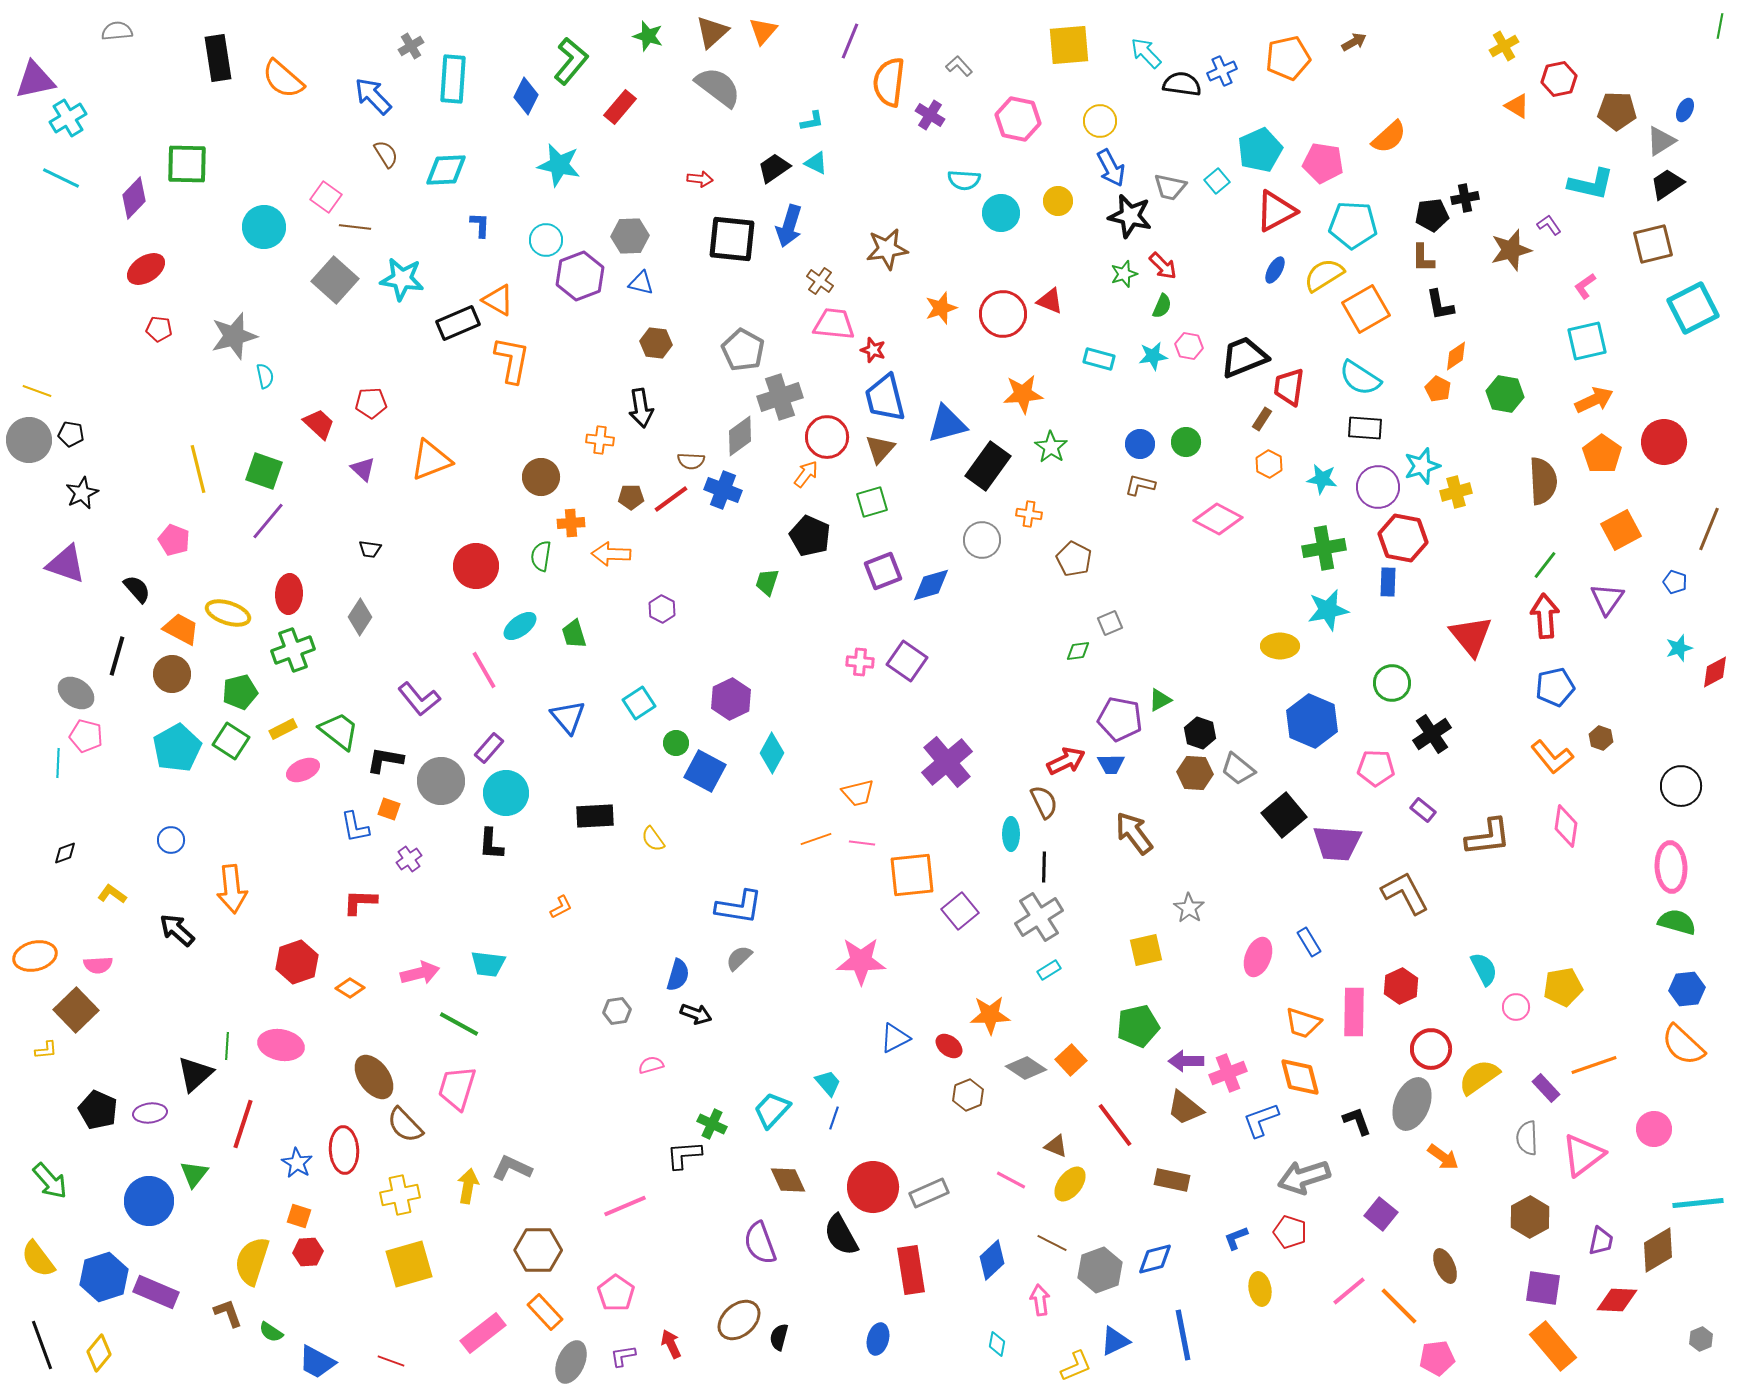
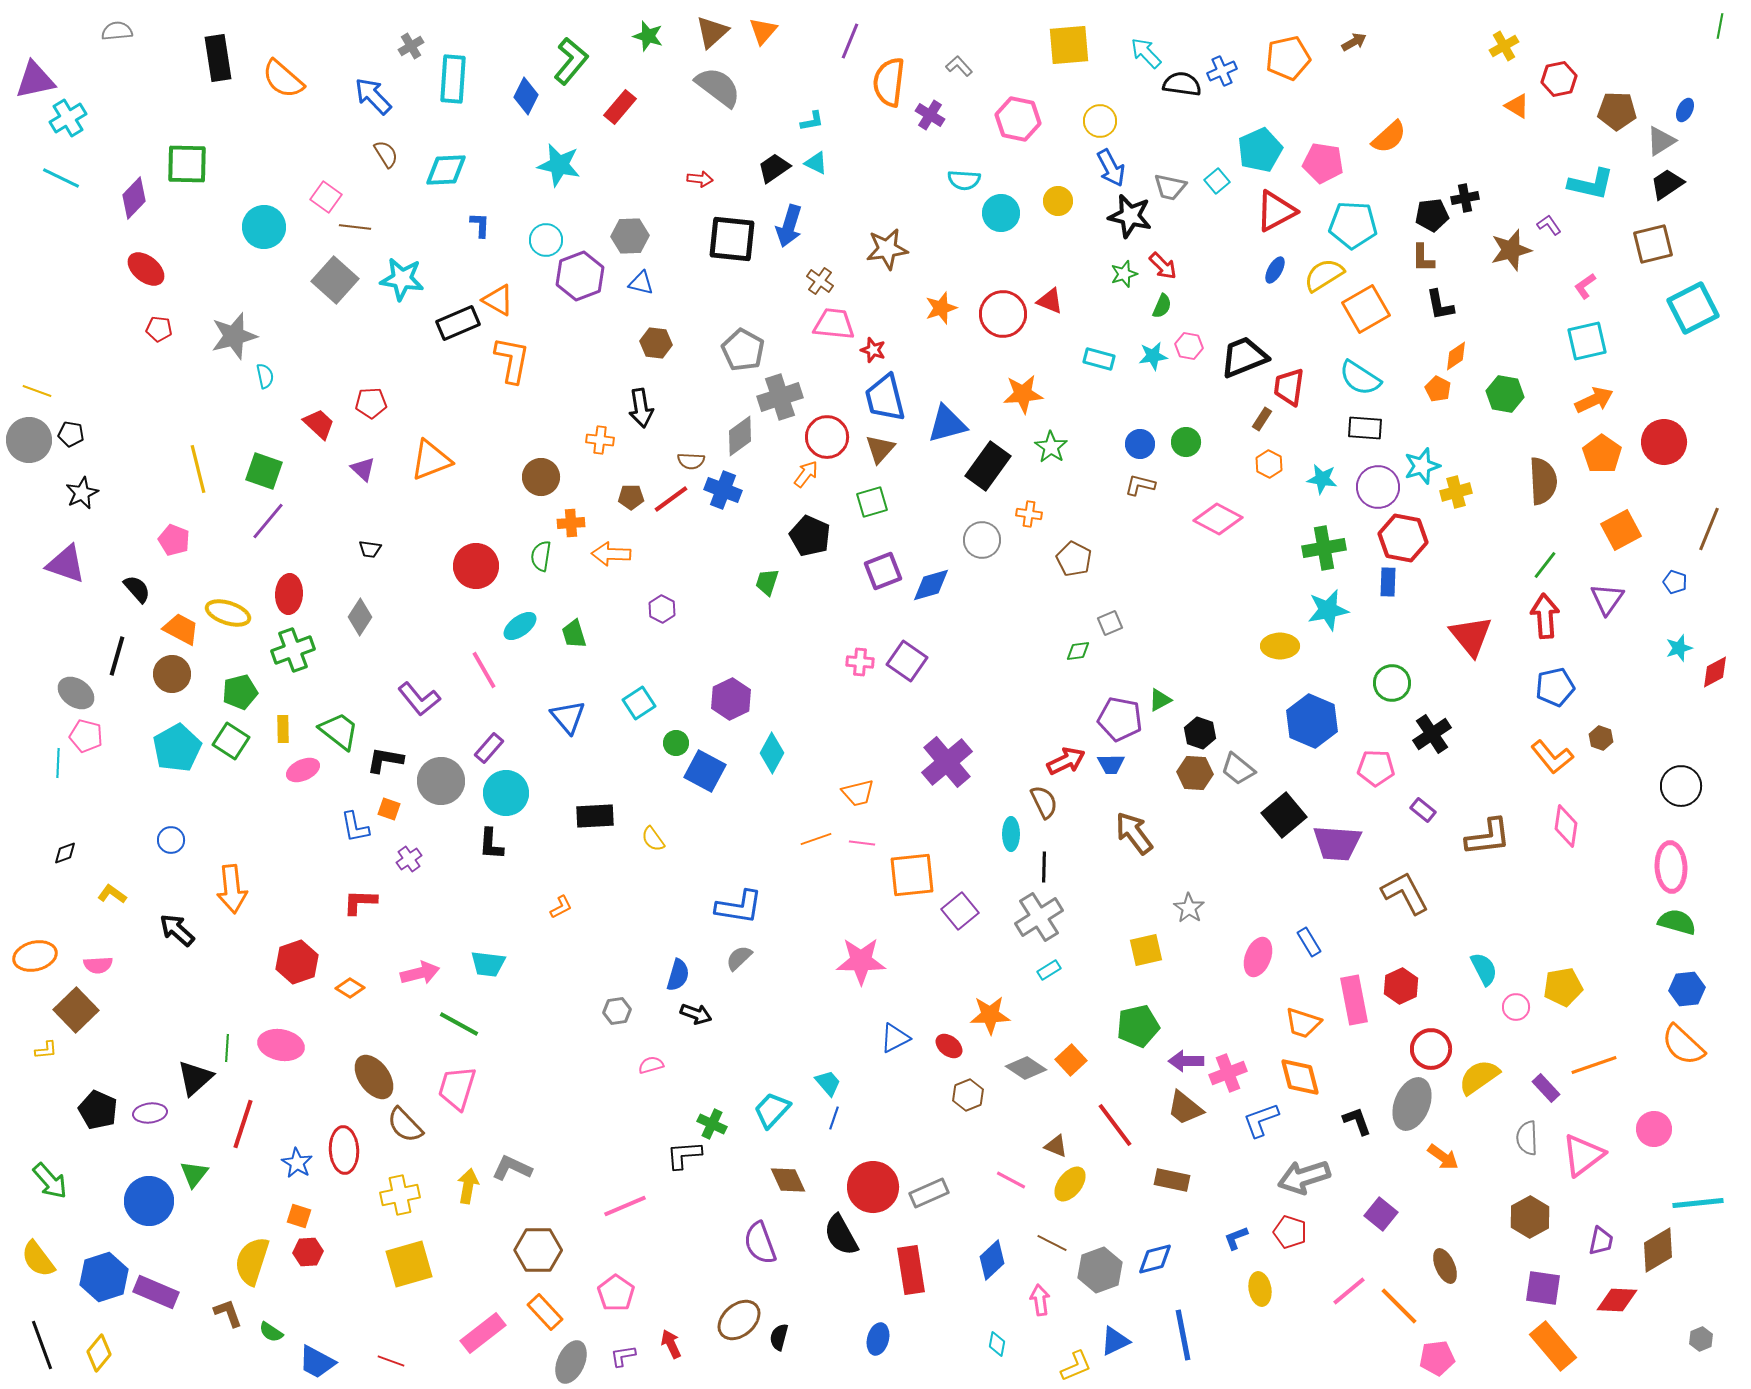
red ellipse at (146, 269): rotated 72 degrees clockwise
yellow rectangle at (283, 729): rotated 64 degrees counterclockwise
pink rectangle at (1354, 1012): moved 12 px up; rotated 12 degrees counterclockwise
green line at (227, 1046): moved 2 px down
black triangle at (195, 1074): moved 4 px down
